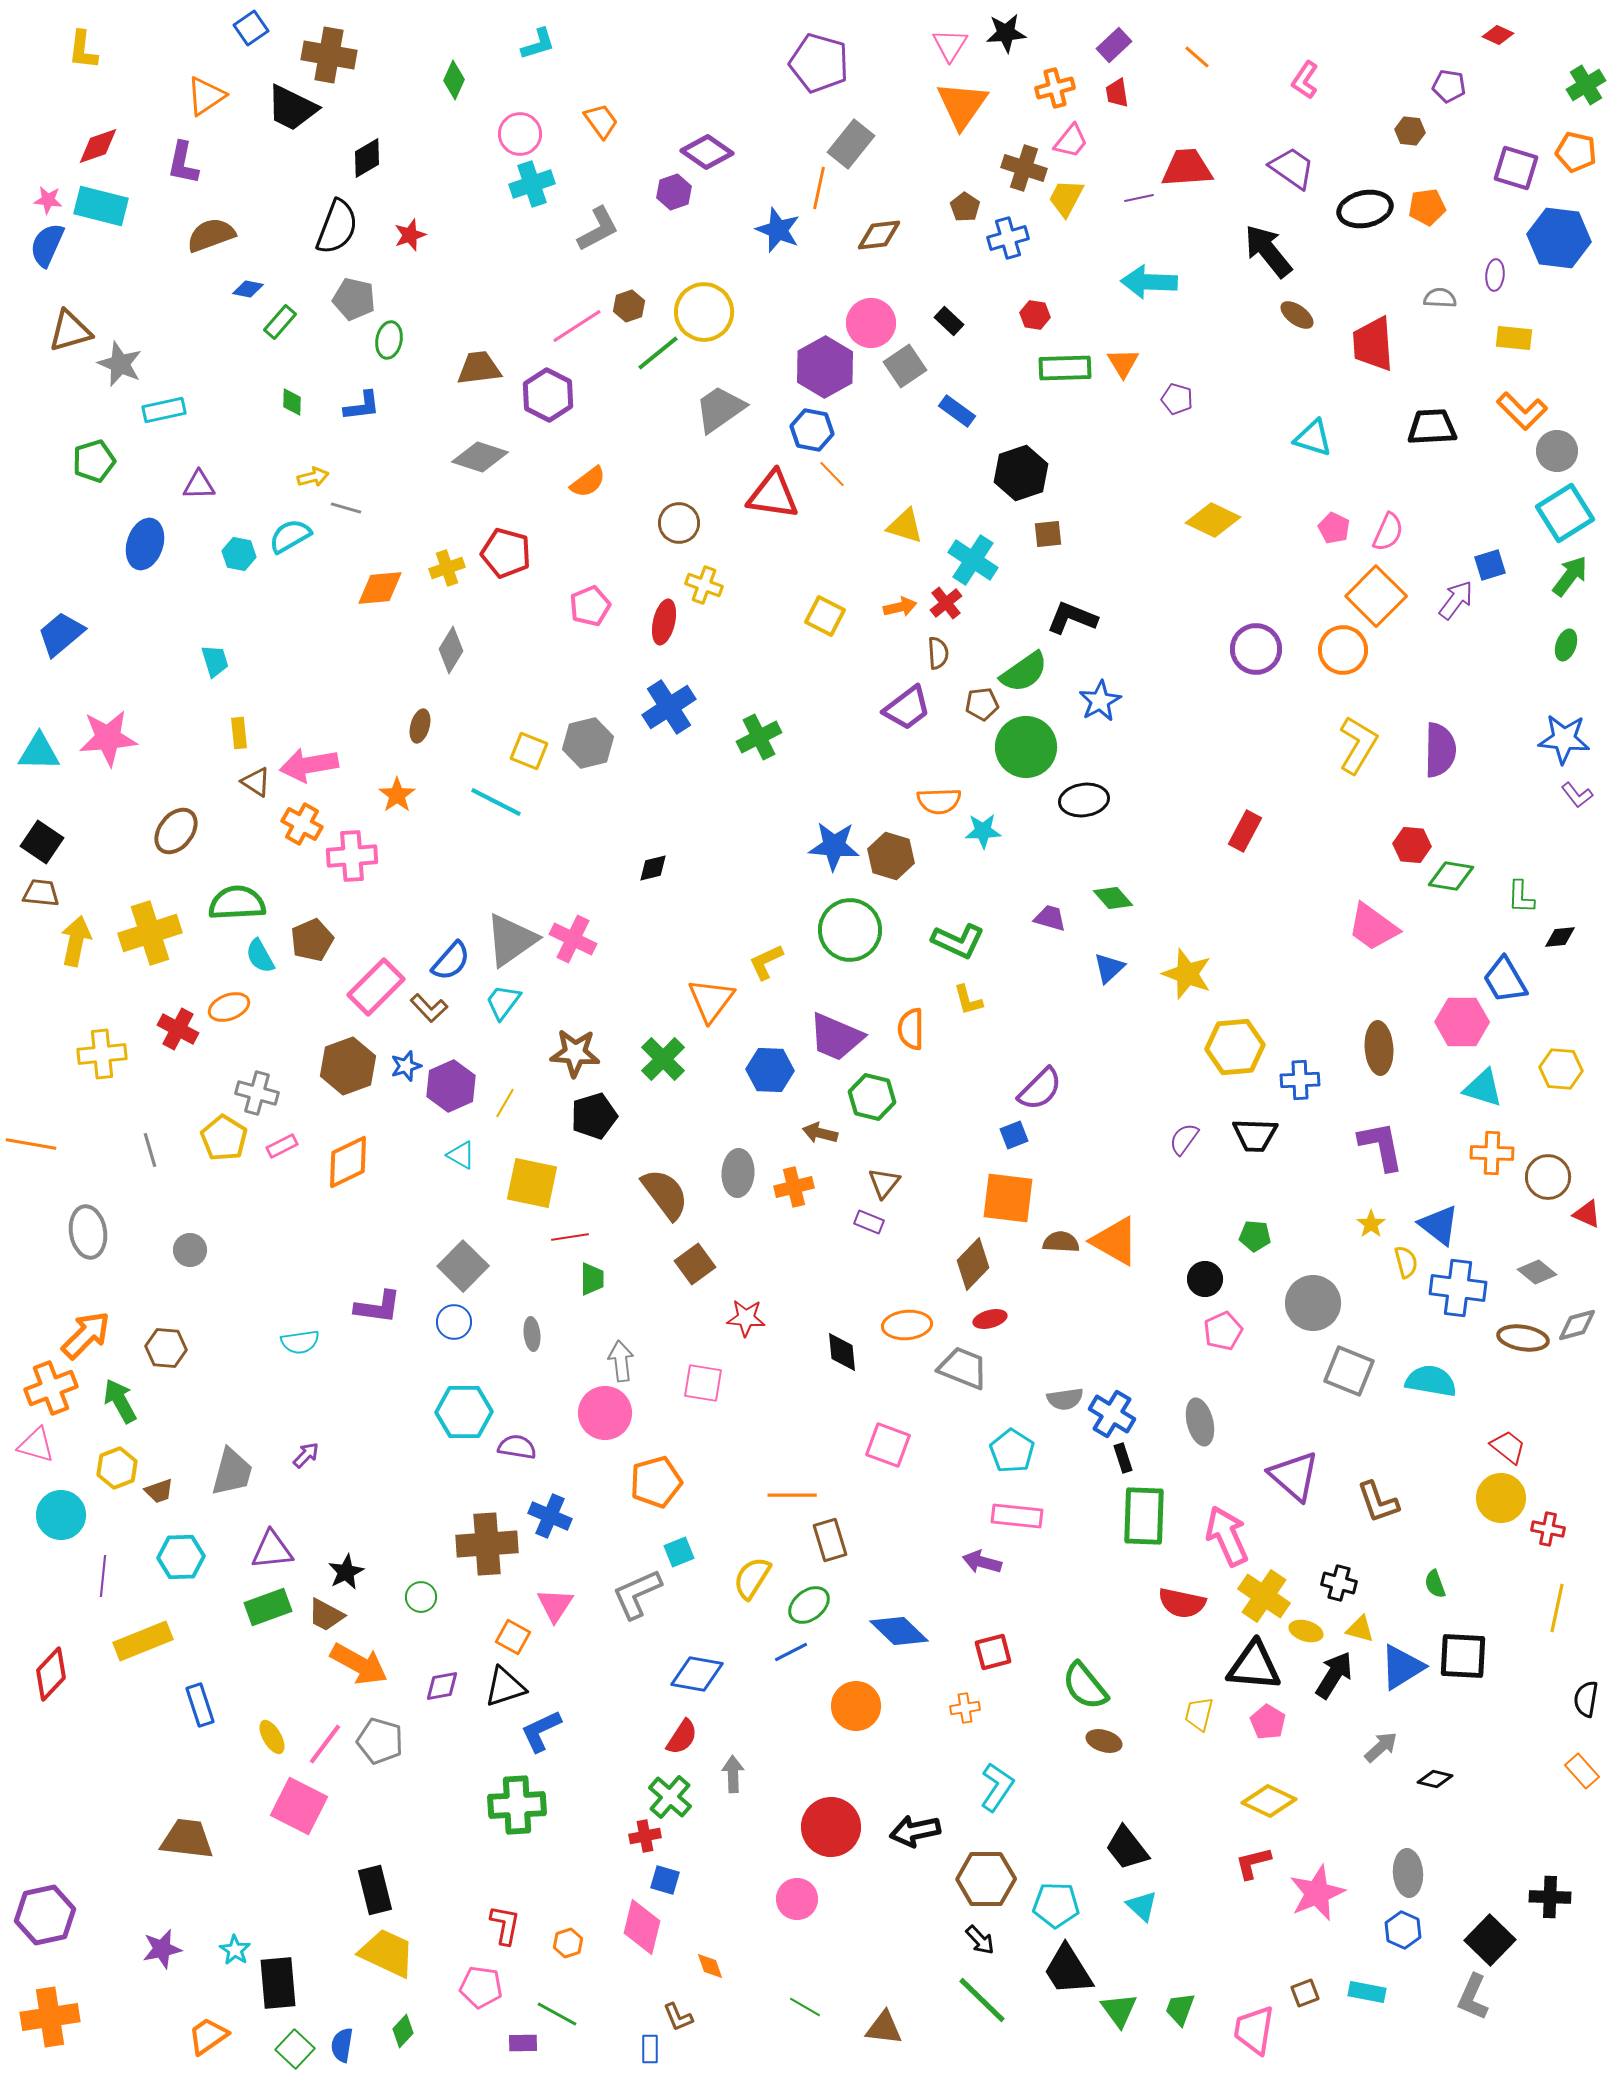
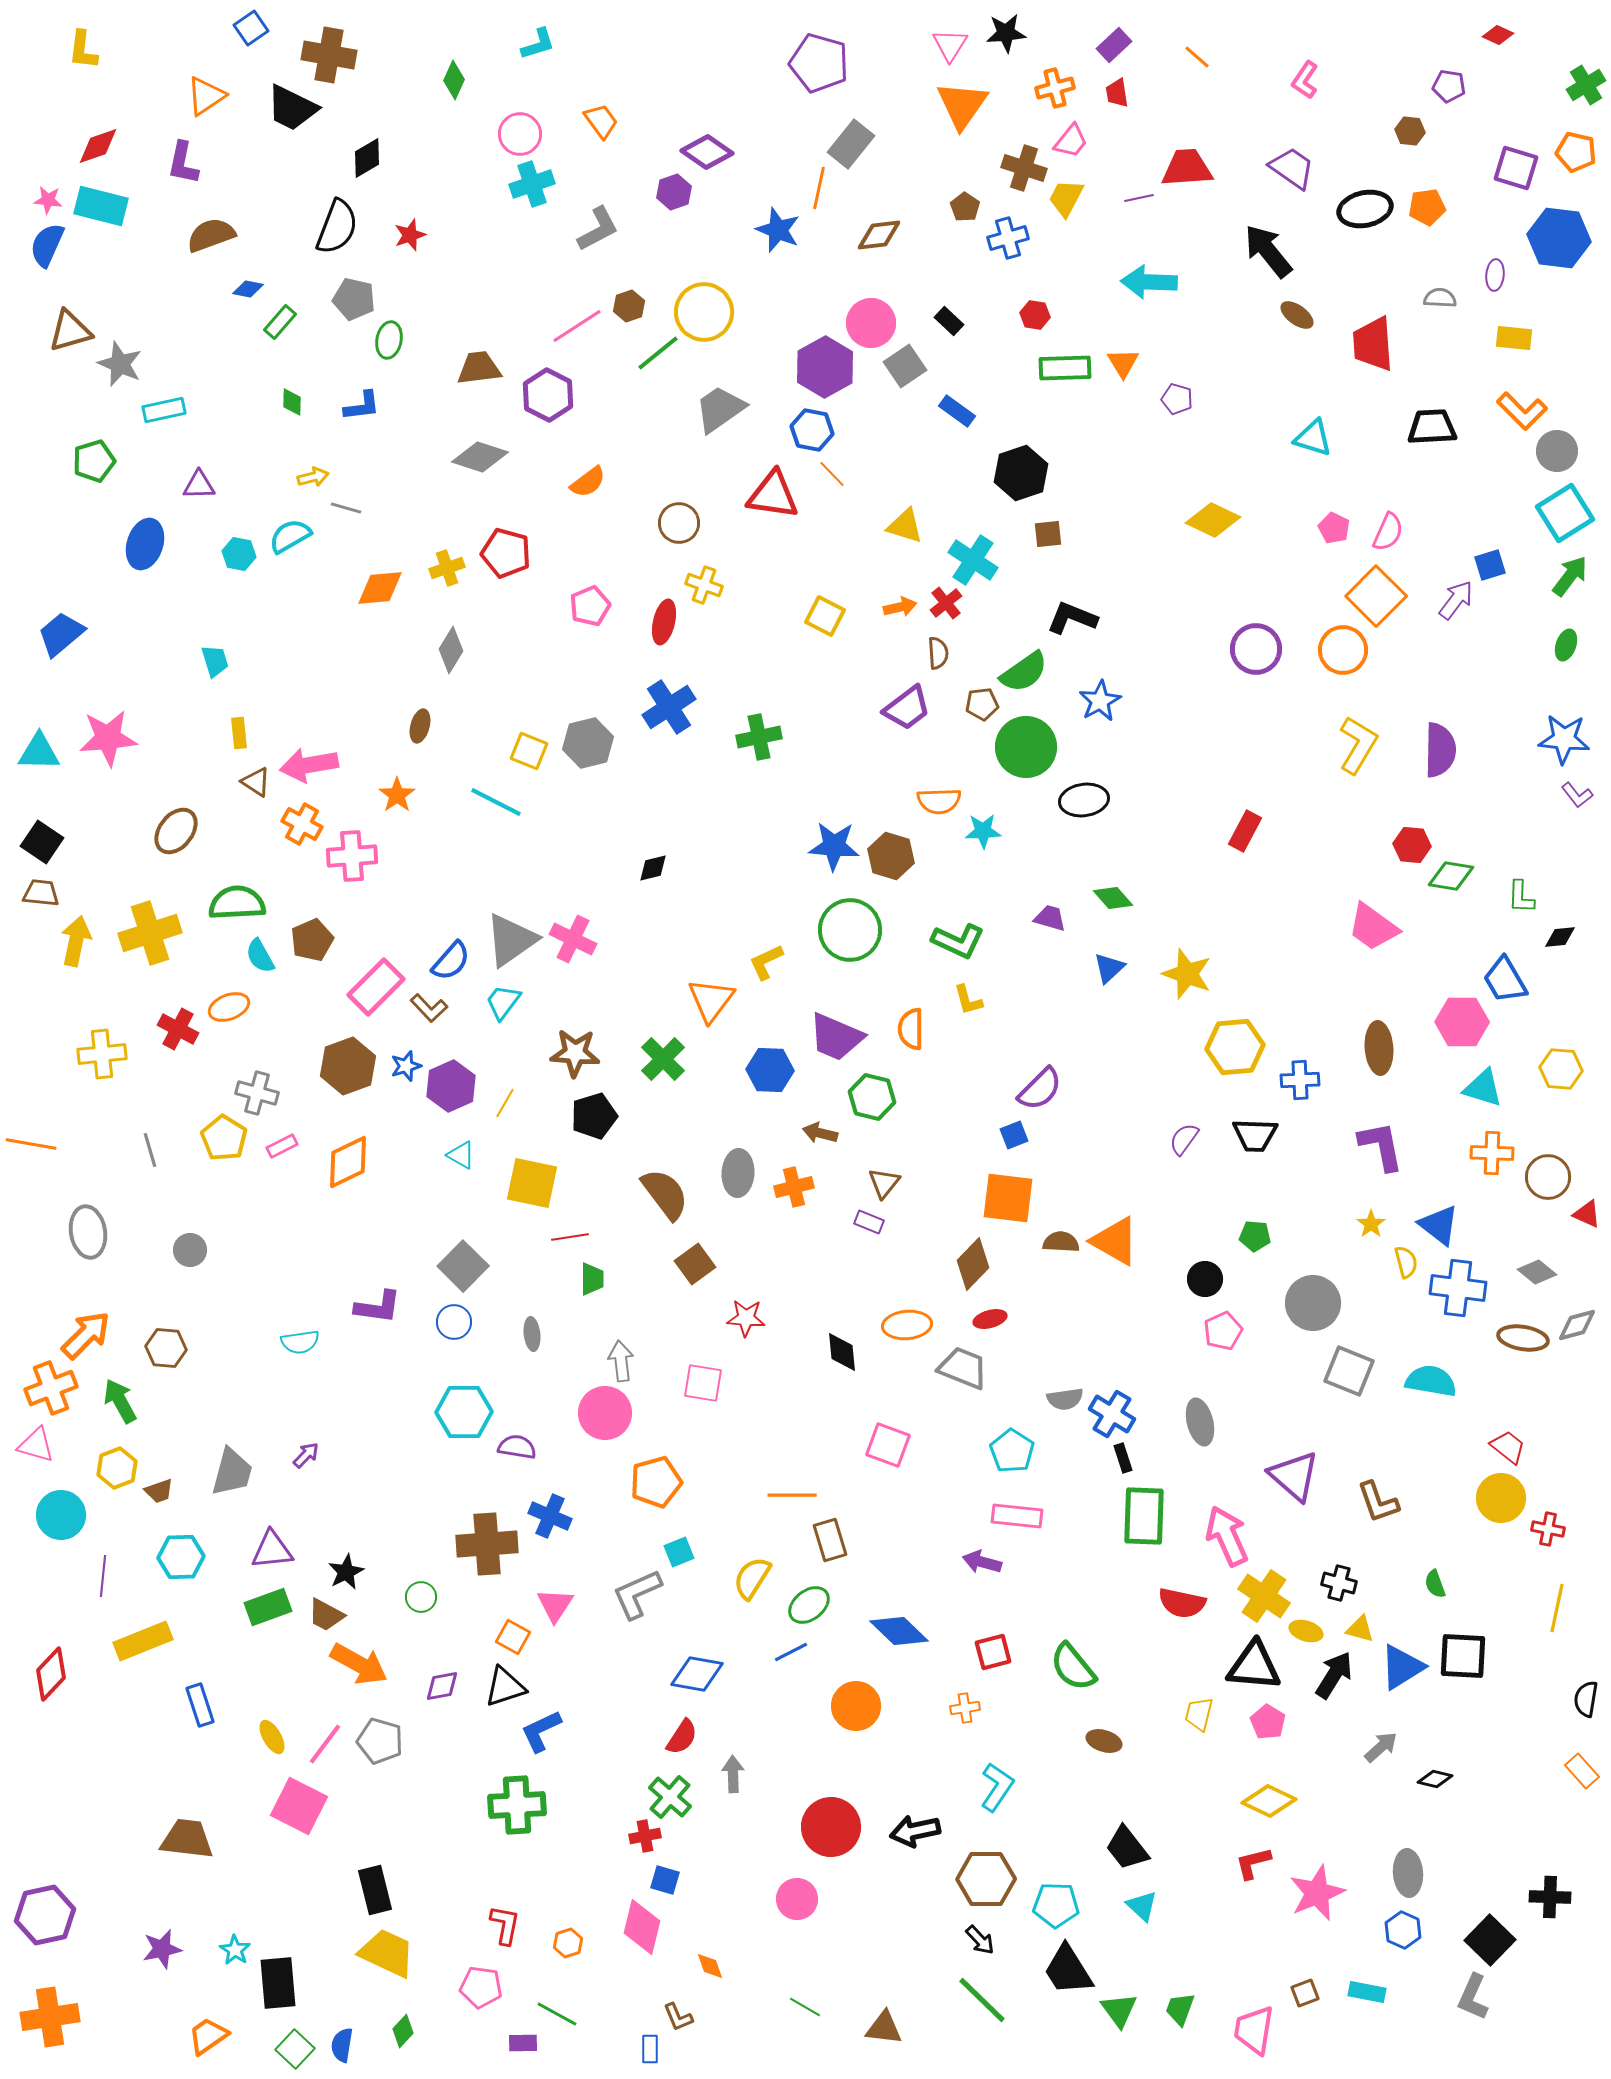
green cross at (759, 737): rotated 15 degrees clockwise
green semicircle at (1085, 1686): moved 12 px left, 19 px up
